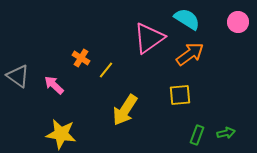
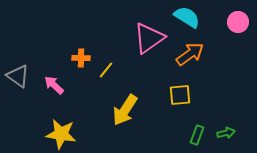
cyan semicircle: moved 2 px up
orange cross: rotated 30 degrees counterclockwise
